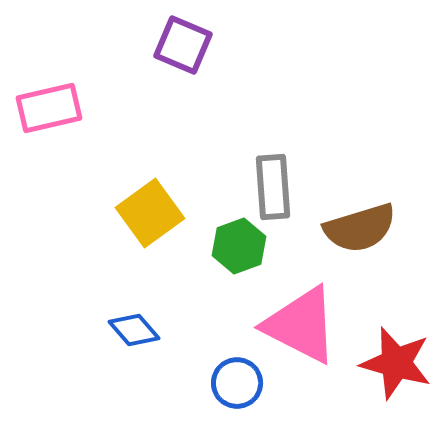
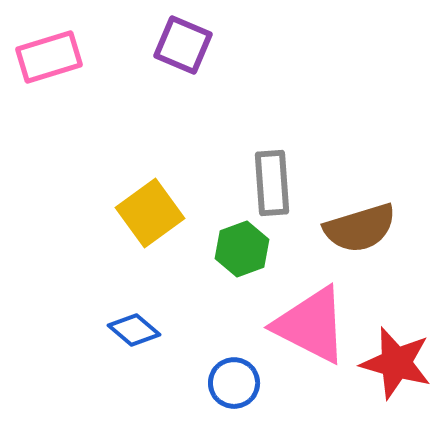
pink rectangle: moved 51 px up; rotated 4 degrees counterclockwise
gray rectangle: moved 1 px left, 4 px up
green hexagon: moved 3 px right, 3 px down
pink triangle: moved 10 px right
blue diamond: rotated 9 degrees counterclockwise
blue circle: moved 3 px left
